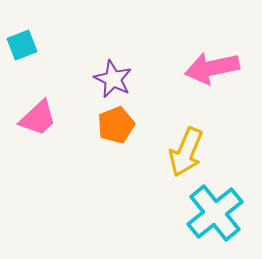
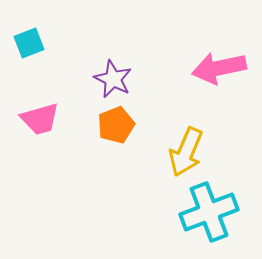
cyan square: moved 7 px right, 2 px up
pink arrow: moved 7 px right
pink trapezoid: moved 2 px right, 1 px down; rotated 27 degrees clockwise
cyan cross: moved 6 px left, 1 px up; rotated 18 degrees clockwise
